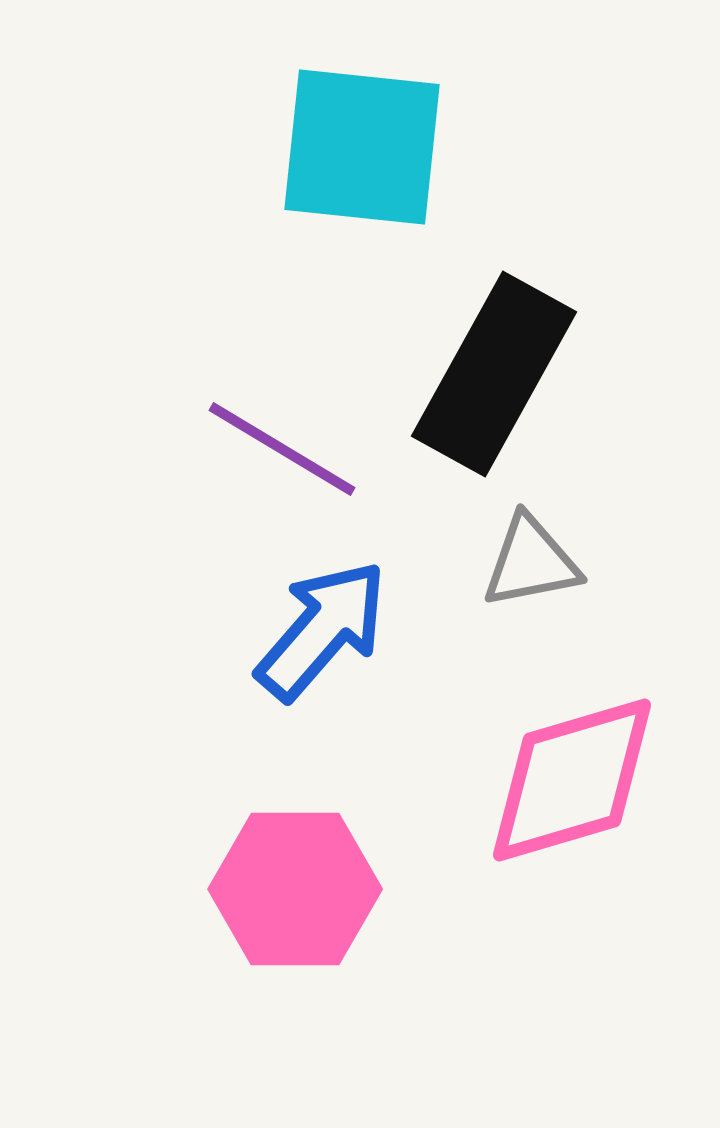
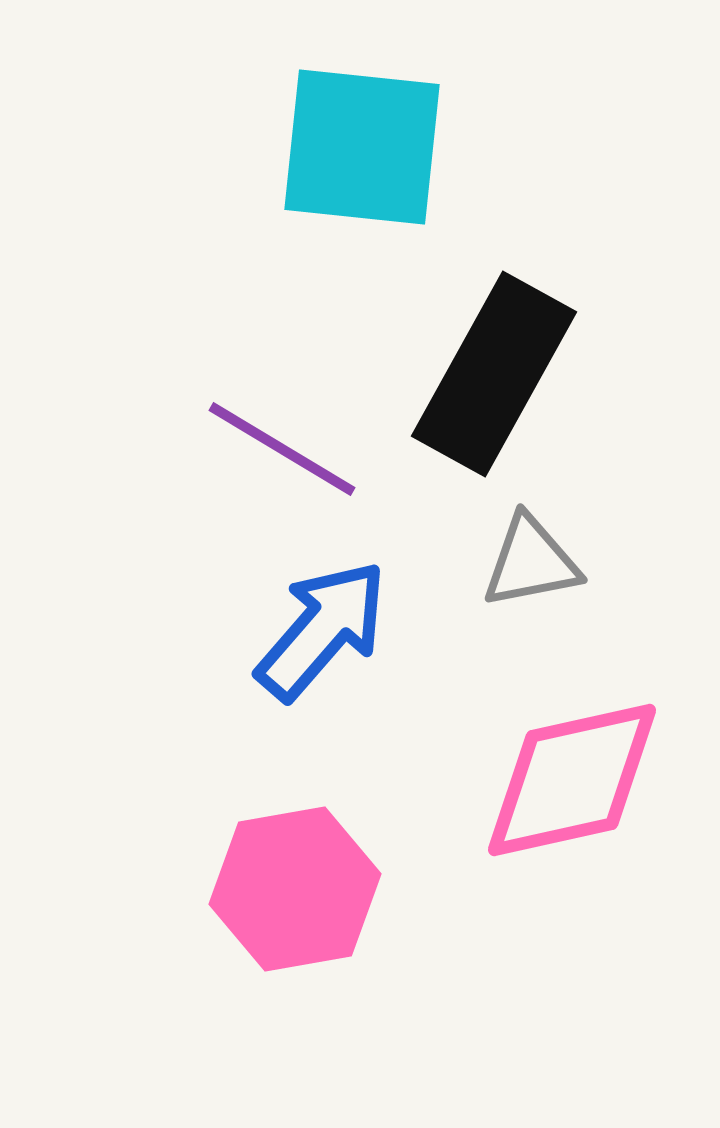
pink diamond: rotated 4 degrees clockwise
pink hexagon: rotated 10 degrees counterclockwise
